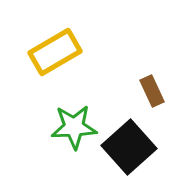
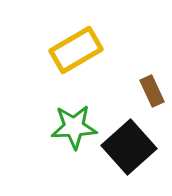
yellow rectangle: moved 21 px right, 2 px up
